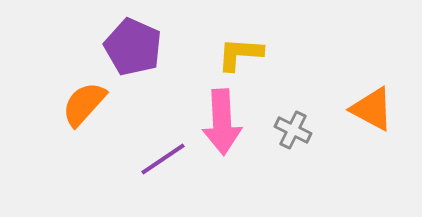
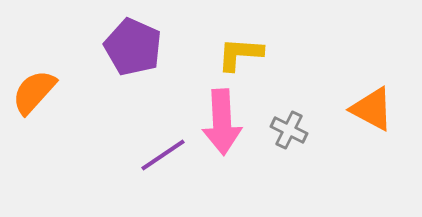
orange semicircle: moved 50 px left, 12 px up
gray cross: moved 4 px left
purple line: moved 4 px up
